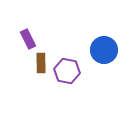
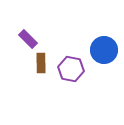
purple rectangle: rotated 18 degrees counterclockwise
purple hexagon: moved 4 px right, 2 px up
